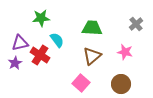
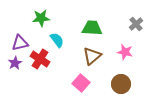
red cross: moved 4 px down
